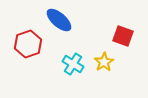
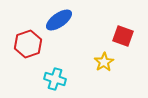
blue ellipse: rotated 76 degrees counterclockwise
cyan cross: moved 18 px left, 15 px down; rotated 15 degrees counterclockwise
